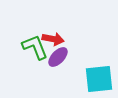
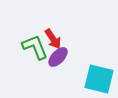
red arrow: rotated 45 degrees clockwise
cyan square: rotated 20 degrees clockwise
